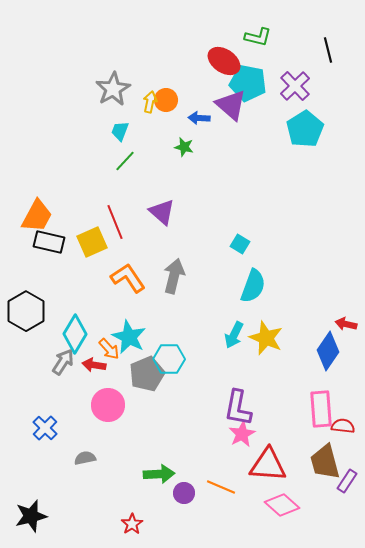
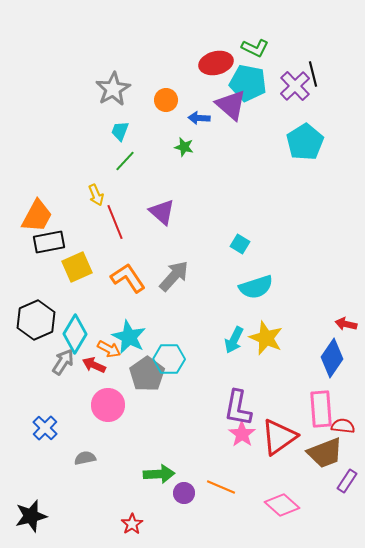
green L-shape at (258, 37): moved 3 px left, 11 px down; rotated 12 degrees clockwise
black line at (328, 50): moved 15 px left, 24 px down
red ellipse at (224, 61): moved 8 px left, 2 px down; rotated 48 degrees counterclockwise
yellow arrow at (150, 102): moved 54 px left, 93 px down; rotated 145 degrees clockwise
cyan pentagon at (305, 129): moved 13 px down
black rectangle at (49, 242): rotated 24 degrees counterclockwise
yellow square at (92, 242): moved 15 px left, 25 px down
gray arrow at (174, 276): rotated 28 degrees clockwise
cyan semicircle at (253, 286): moved 3 px right, 1 px down; rotated 52 degrees clockwise
black hexagon at (26, 311): moved 10 px right, 9 px down; rotated 6 degrees clockwise
cyan arrow at (234, 335): moved 5 px down
orange arrow at (109, 349): rotated 20 degrees counterclockwise
blue diamond at (328, 351): moved 4 px right, 7 px down
red arrow at (94, 365): rotated 15 degrees clockwise
gray pentagon at (147, 374): rotated 12 degrees counterclockwise
pink star at (242, 434): rotated 8 degrees counterclockwise
brown trapezoid at (325, 462): moved 9 px up; rotated 96 degrees counterclockwise
red triangle at (268, 465): moved 11 px right, 28 px up; rotated 39 degrees counterclockwise
